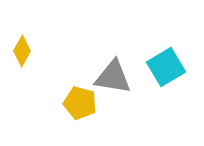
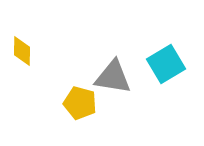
yellow diamond: rotated 28 degrees counterclockwise
cyan square: moved 3 px up
